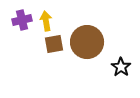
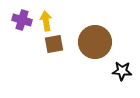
purple cross: rotated 30 degrees clockwise
brown circle: moved 8 px right
black star: moved 1 px right, 4 px down; rotated 30 degrees counterclockwise
